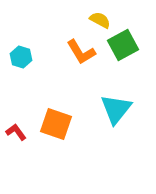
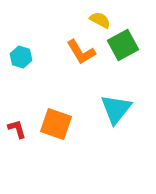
red L-shape: moved 1 px right, 3 px up; rotated 20 degrees clockwise
